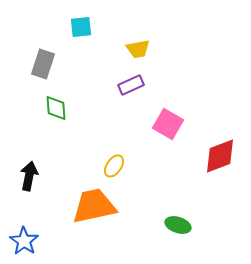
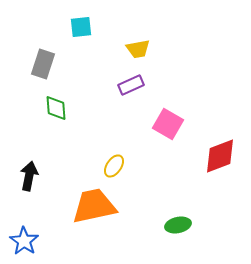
green ellipse: rotated 30 degrees counterclockwise
